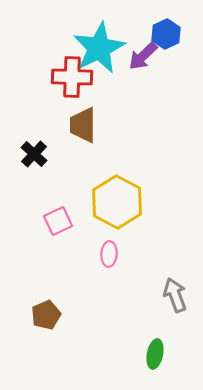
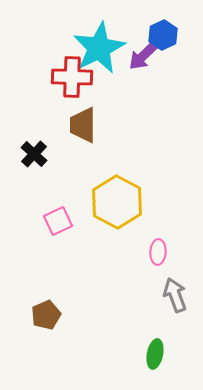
blue hexagon: moved 3 px left, 1 px down
pink ellipse: moved 49 px right, 2 px up
